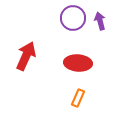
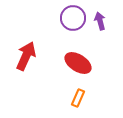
red ellipse: rotated 28 degrees clockwise
